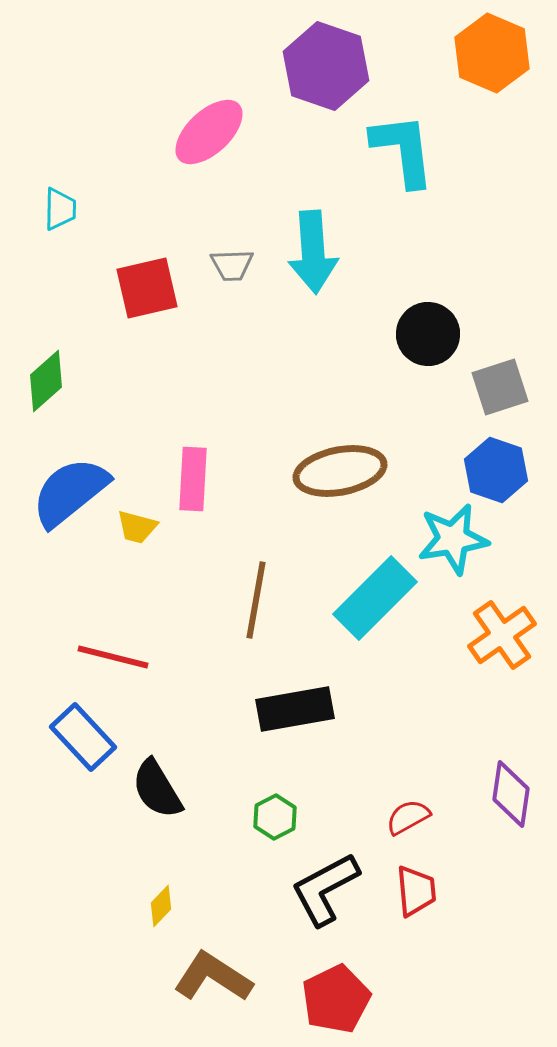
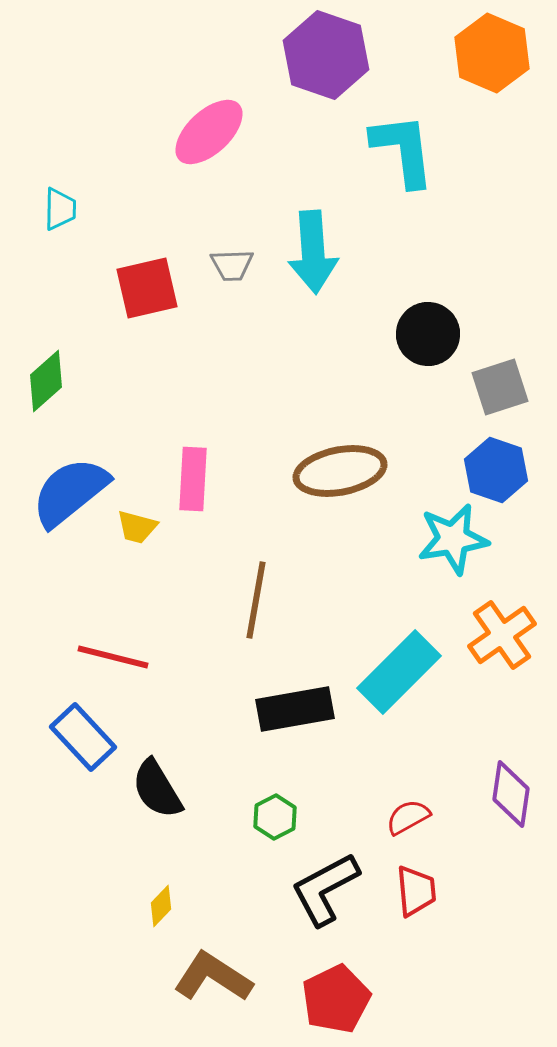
purple hexagon: moved 11 px up
cyan rectangle: moved 24 px right, 74 px down
